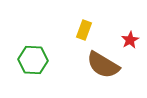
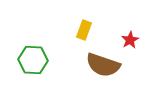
brown semicircle: rotated 12 degrees counterclockwise
